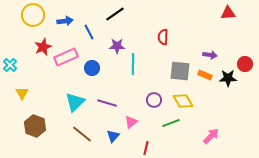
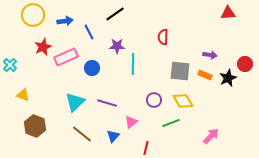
black star: rotated 24 degrees counterclockwise
yellow triangle: moved 1 px right, 2 px down; rotated 40 degrees counterclockwise
